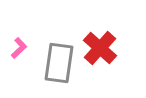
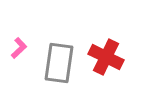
red cross: moved 6 px right, 9 px down; rotated 16 degrees counterclockwise
